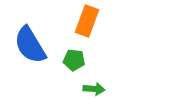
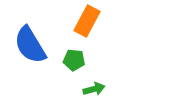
orange rectangle: rotated 8 degrees clockwise
green arrow: rotated 20 degrees counterclockwise
